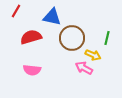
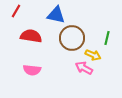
blue triangle: moved 4 px right, 2 px up
red semicircle: moved 1 px up; rotated 25 degrees clockwise
